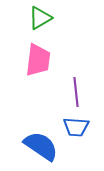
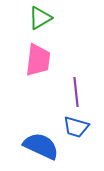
blue trapezoid: rotated 12 degrees clockwise
blue semicircle: rotated 9 degrees counterclockwise
